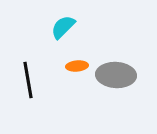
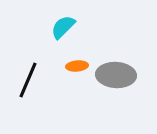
black line: rotated 33 degrees clockwise
